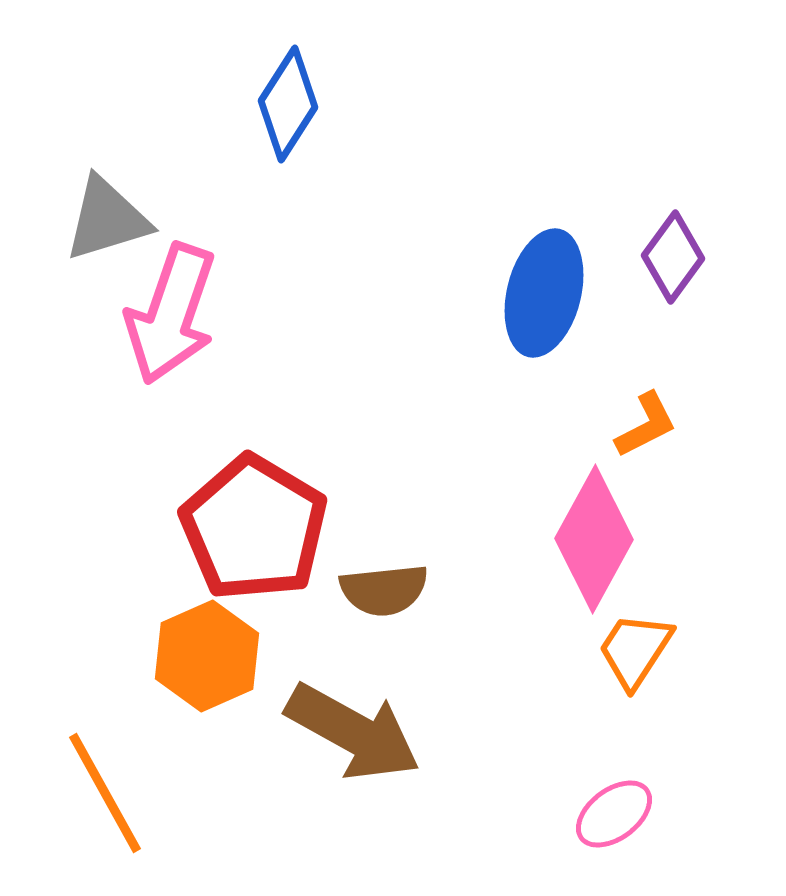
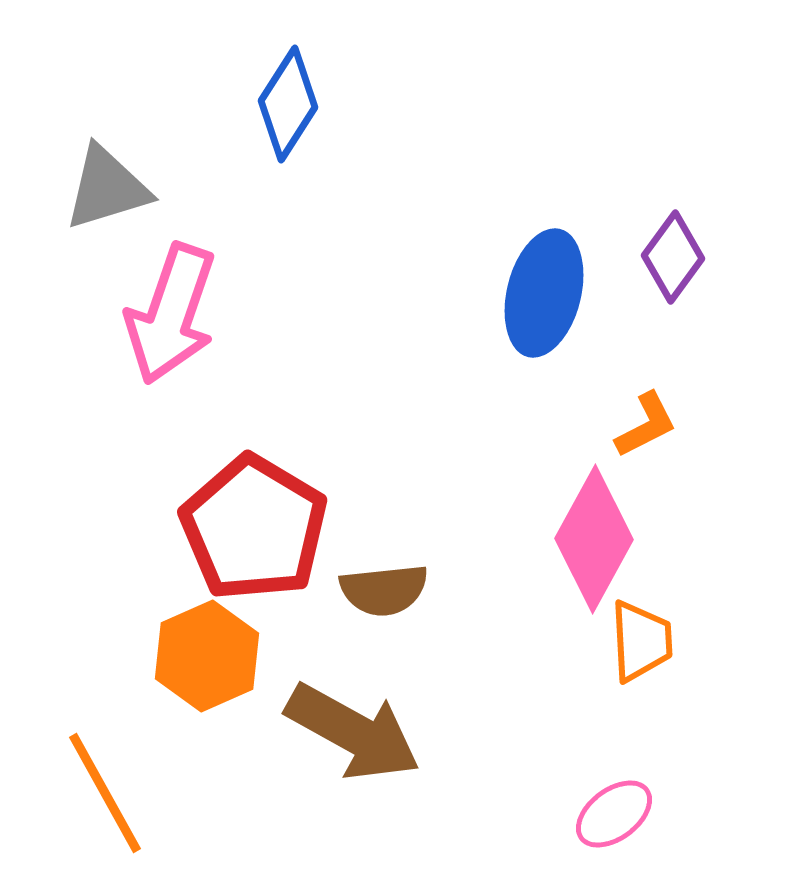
gray triangle: moved 31 px up
orange trapezoid: moved 6 px right, 9 px up; rotated 144 degrees clockwise
